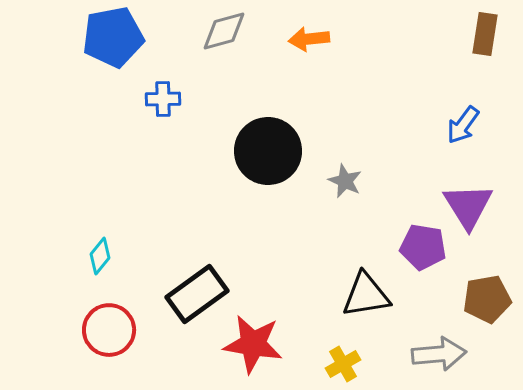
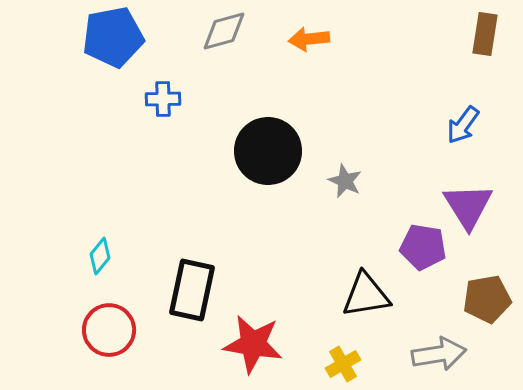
black rectangle: moved 5 px left, 4 px up; rotated 42 degrees counterclockwise
gray arrow: rotated 4 degrees counterclockwise
